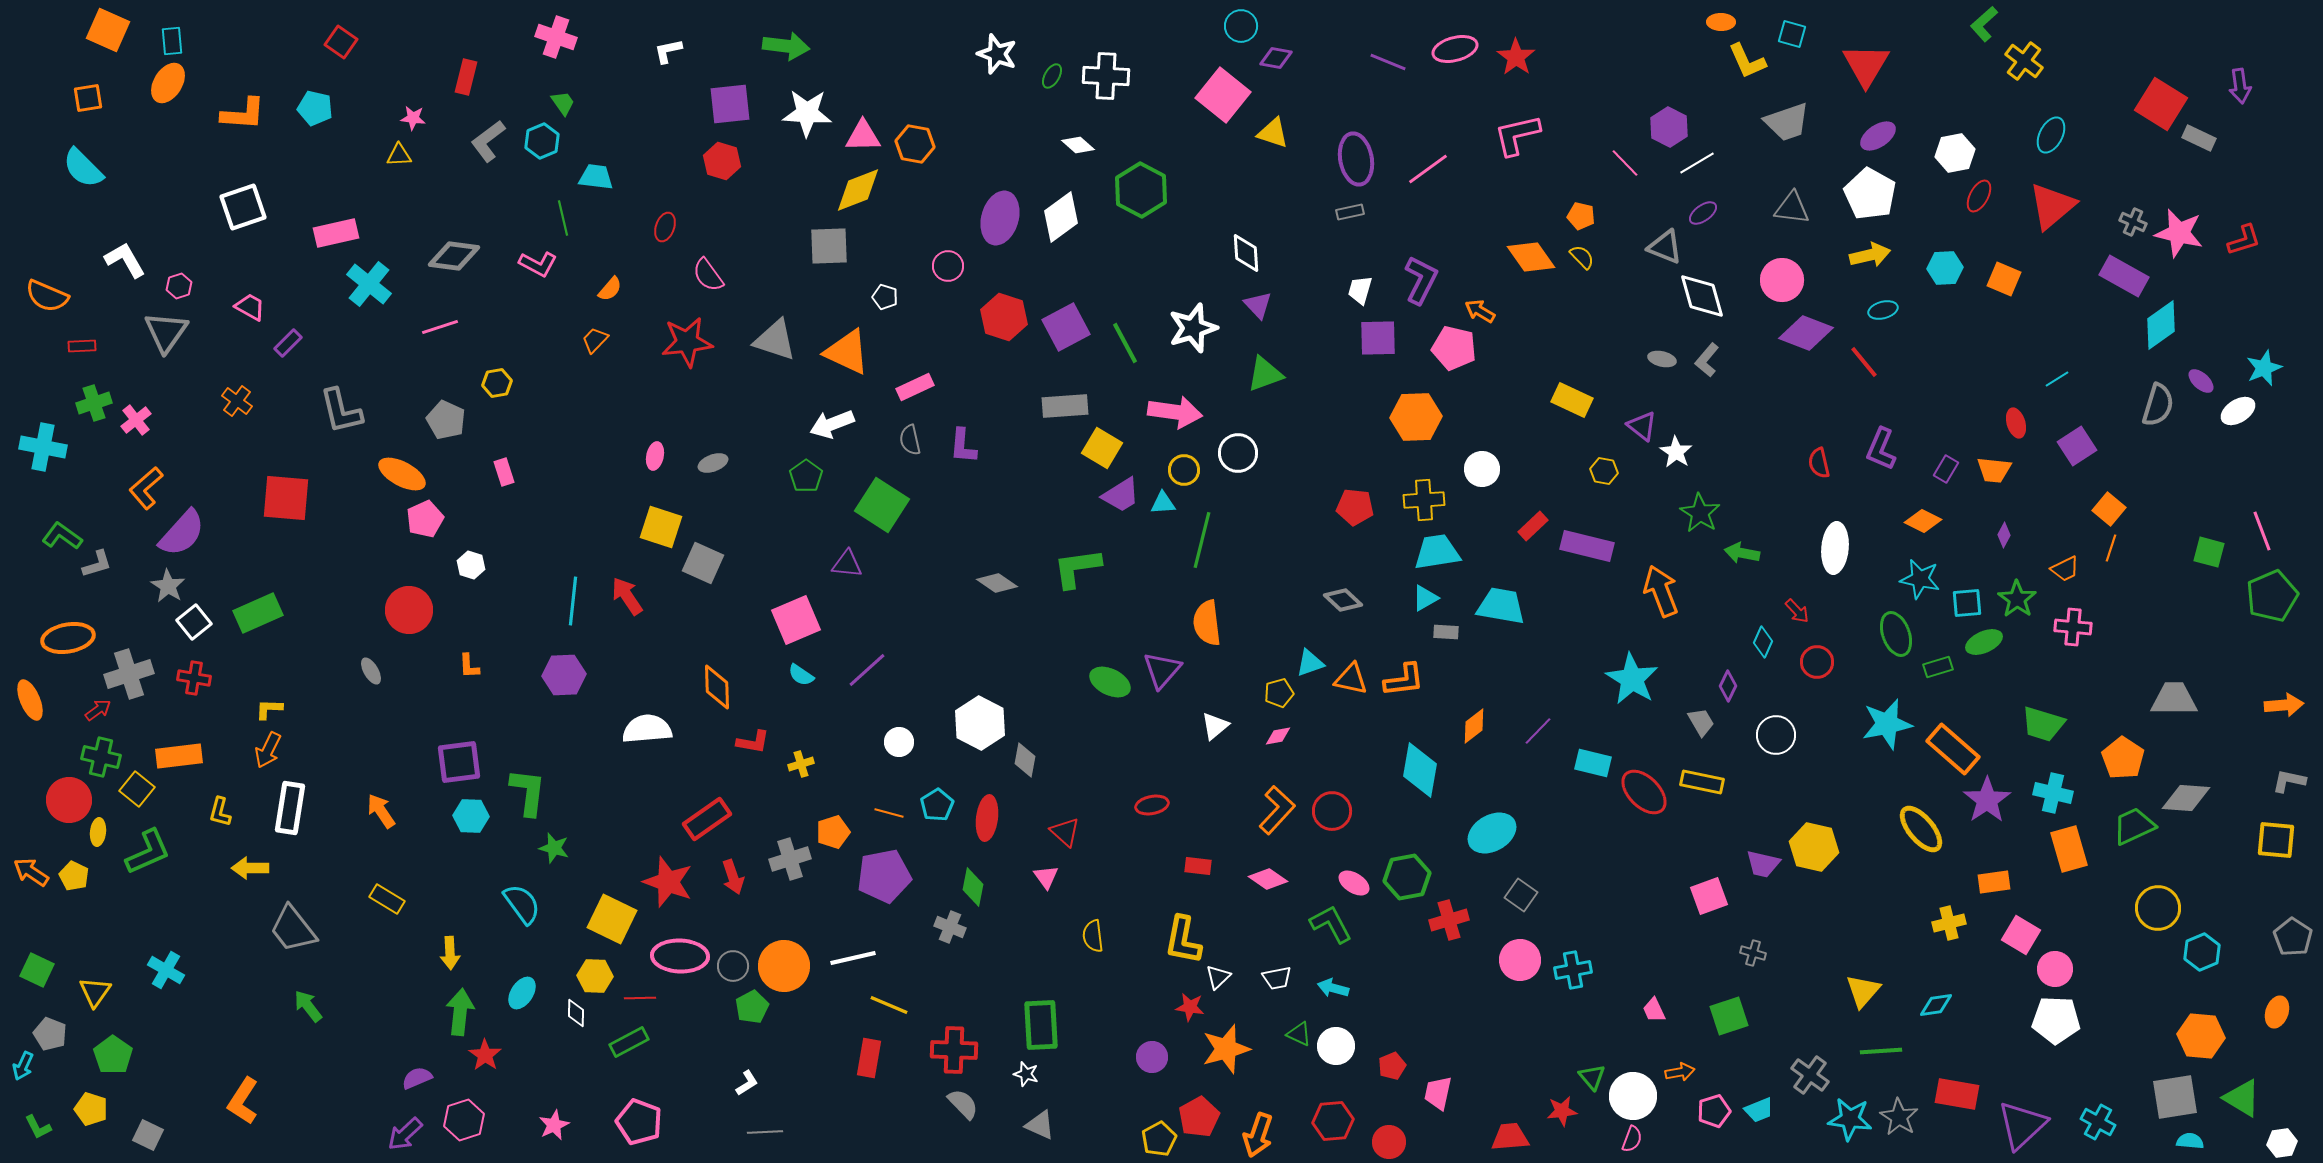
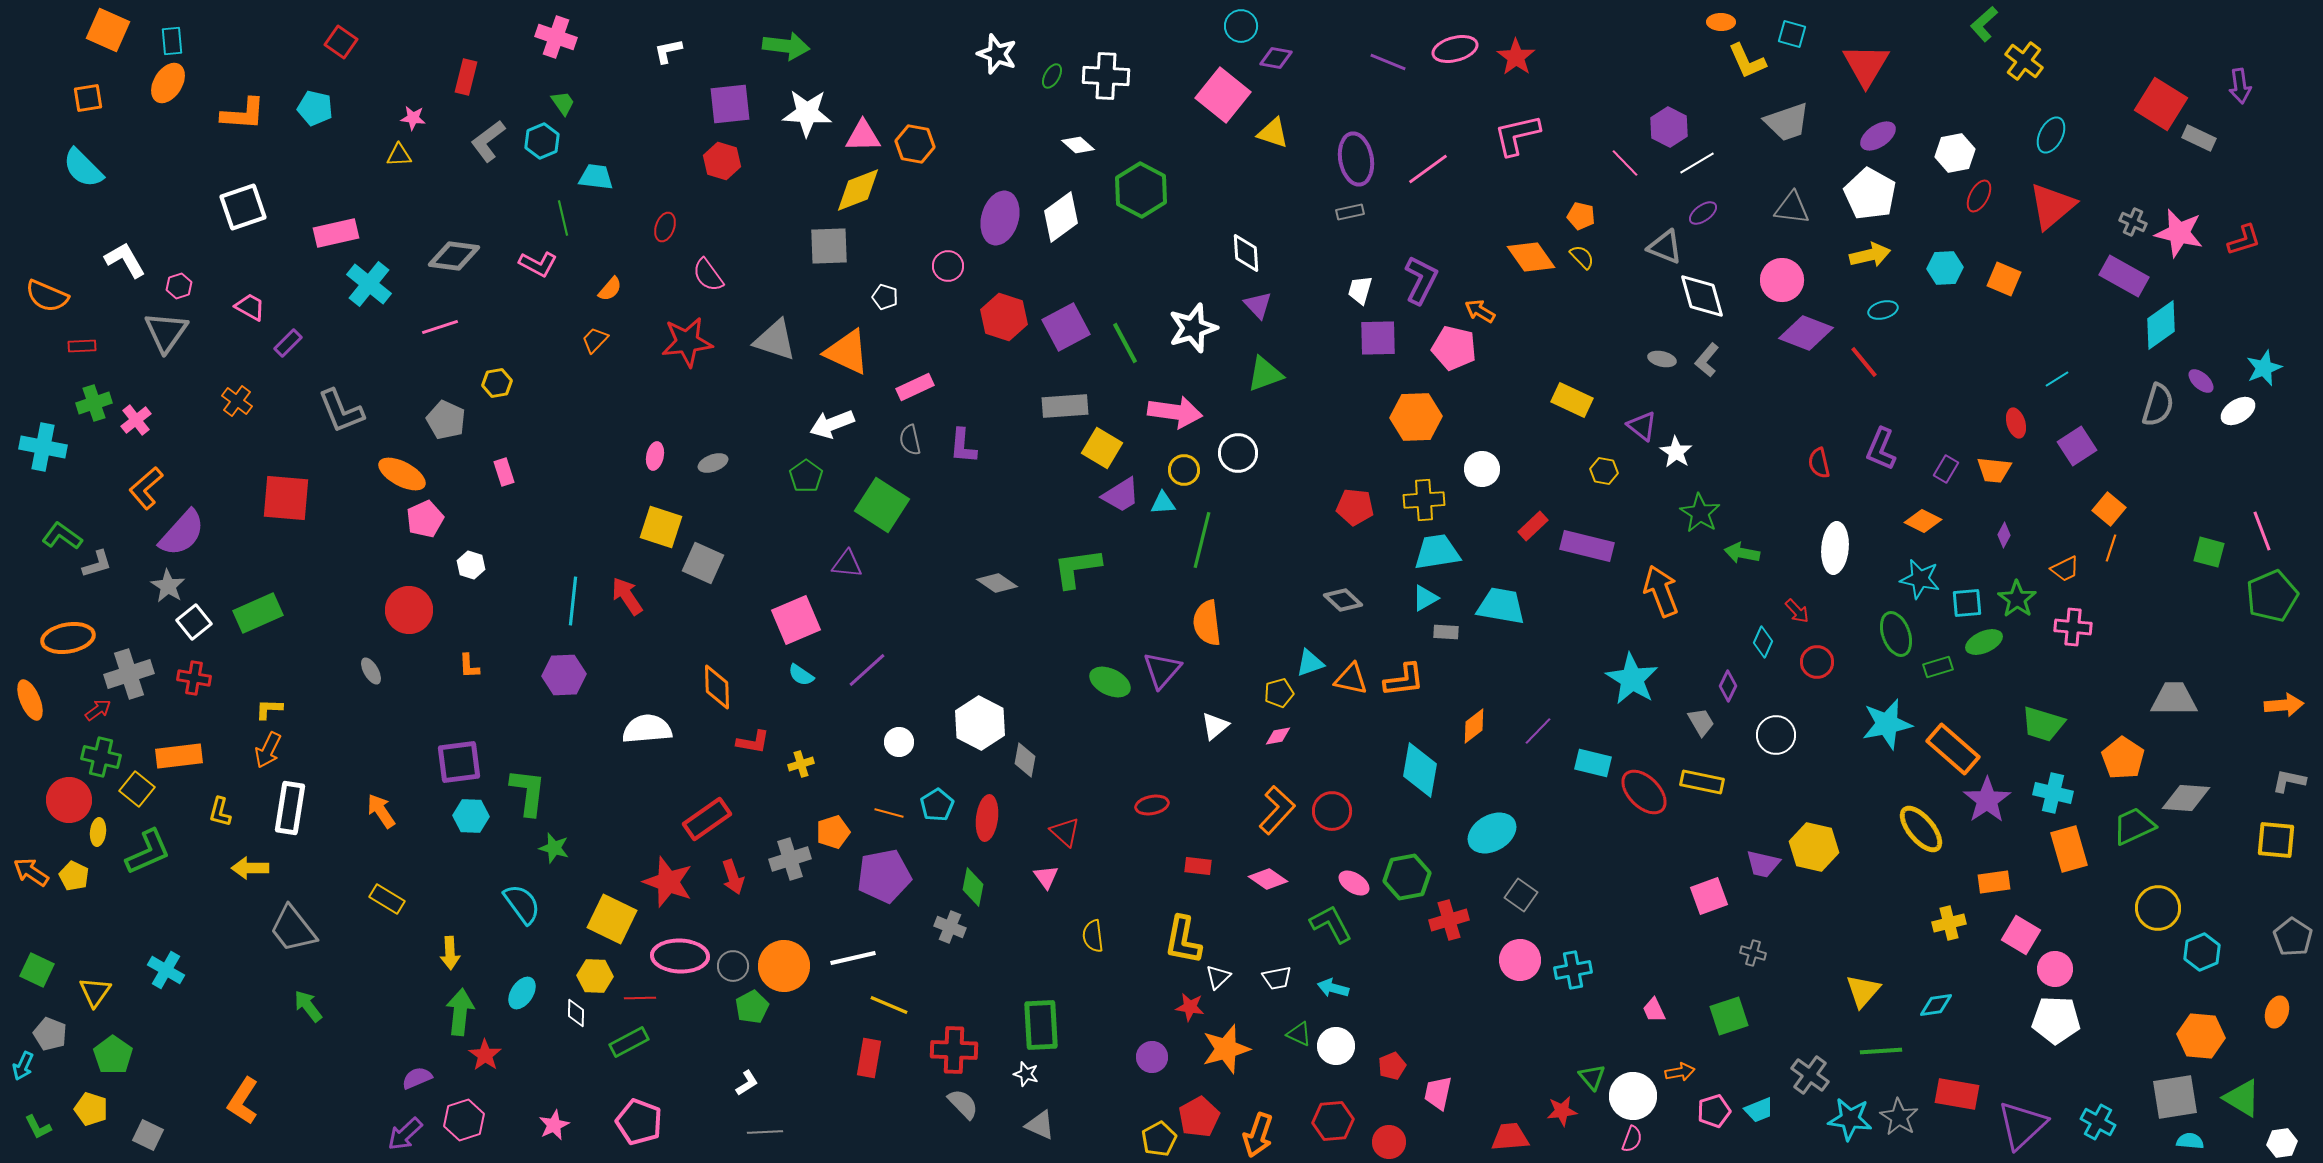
gray L-shape at (341, 411): rotated 9 degrees counterclockwise
